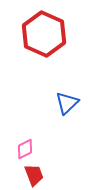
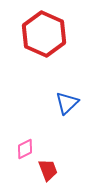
red trapezoid: moved 14 px right, 5 px up
